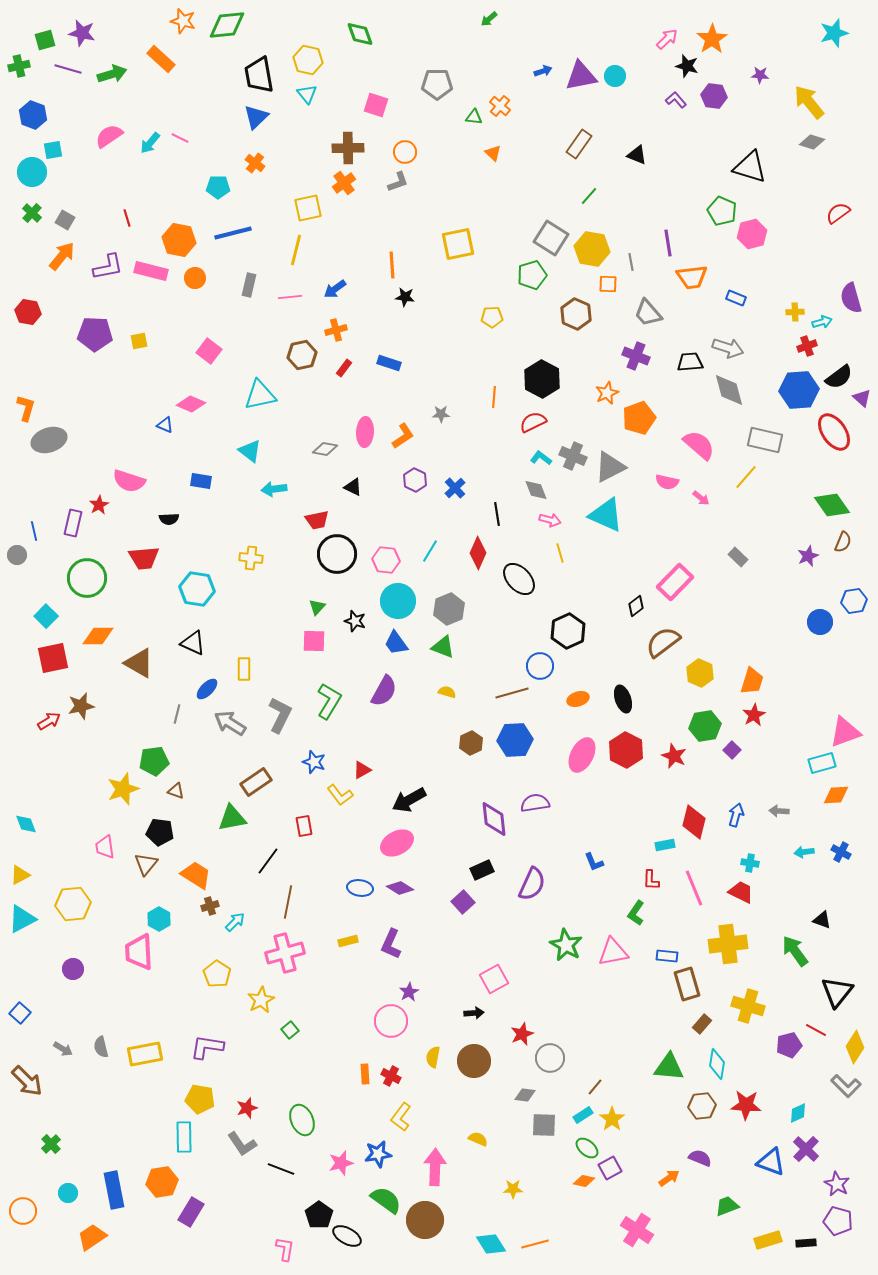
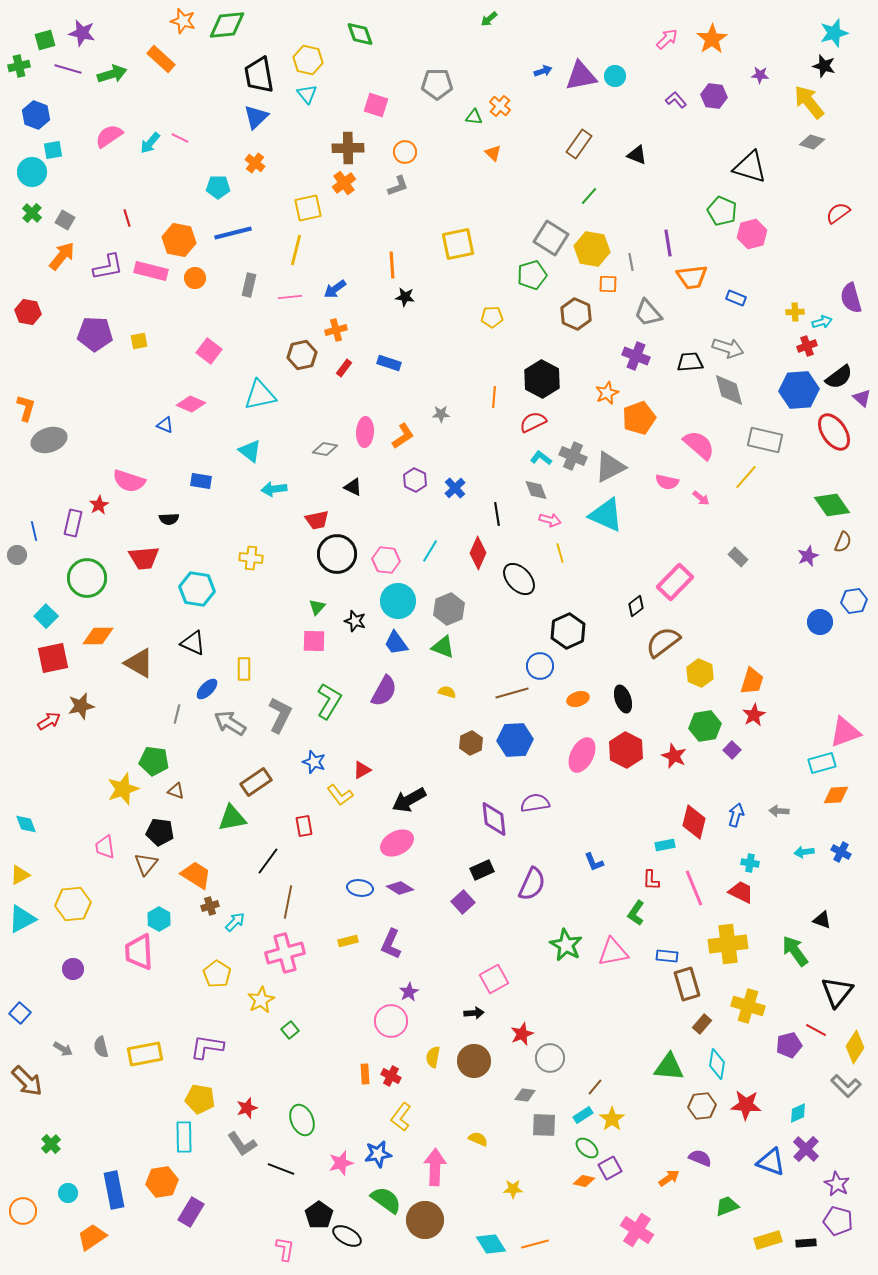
black star at (687, 66): moved 137 px right
blue hexagon at (33, 115): moved 3 px right
gray L-shape at (398, 182): moved 4 px down
green pentagon at (154, 761): rotated 16 degrees clockwise
